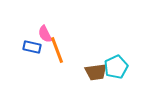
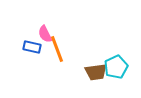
orange line: moved 1 px up
